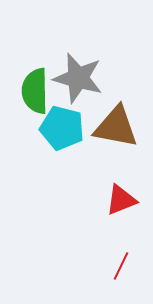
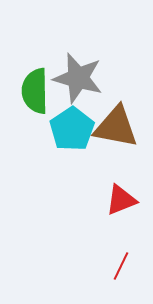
cyan pentagon: moved 10 px right, 1 px down; rotated 24 degrees clockwise
